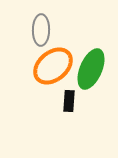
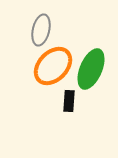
gray ellipse: rotated 12 degrees clockwise
orange ellipse: rotated 6 degrees counterclockwise
